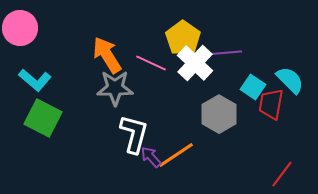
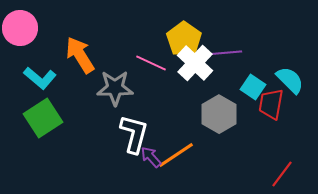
yellow pentagon: moved 1 px right, 1 px down
orange arrow: moved 27 px left
cyan L-shape: moved 5 px right, 2 px up
green square: rotated 30 degrees clockwise
